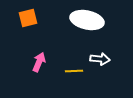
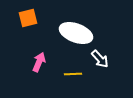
white ellipse: moved 11 px left, 13 px down; rotated 8 degrees clockwise
white arrow: rotated 42 degrees clockwise
yellow line: moved 1 px left, 3 px down
